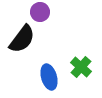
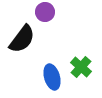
purple circle: moved 5 px right
blue ellipse: moved 3 px right
